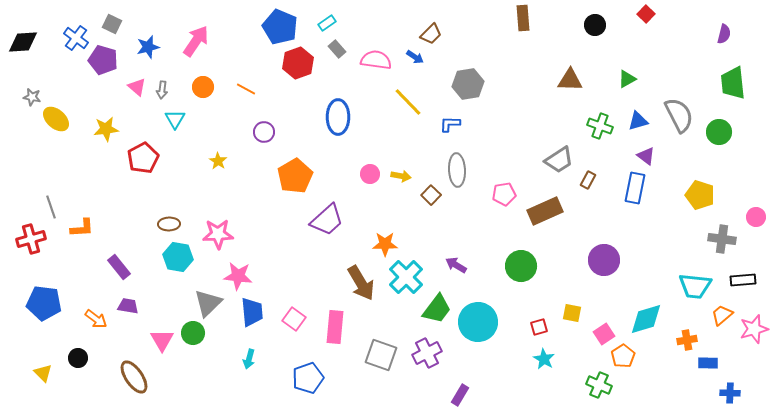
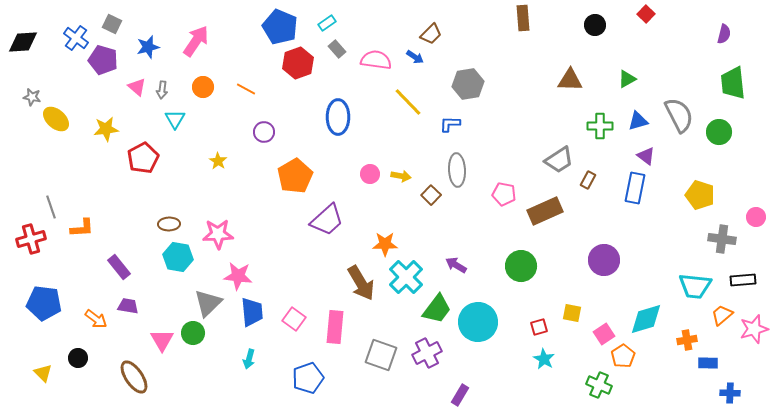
green cross at (600, 126): rotated 20 degrees counterclockwise
pink pentagon at (504, 194): rotated 20 degrees clockwise
